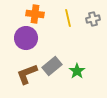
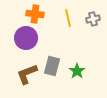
gray rectangle: rotated 36 degrees counterclockwise
